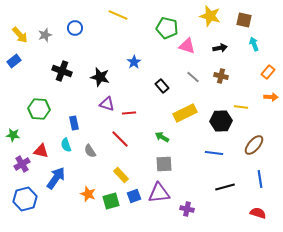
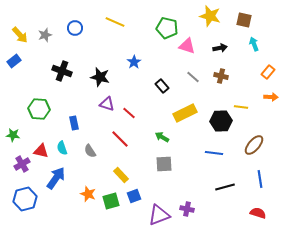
yellow line at (118, 15): moved 3 px left, 7 px down
red line at (129, 113): rotated 48 degrees clockwise
cyan semicircle at (66, 145): moved 4 px left, 3 px down
purple triangle at (159, 193): moved 22 px down; rotated 15 degrees counterclockwise
